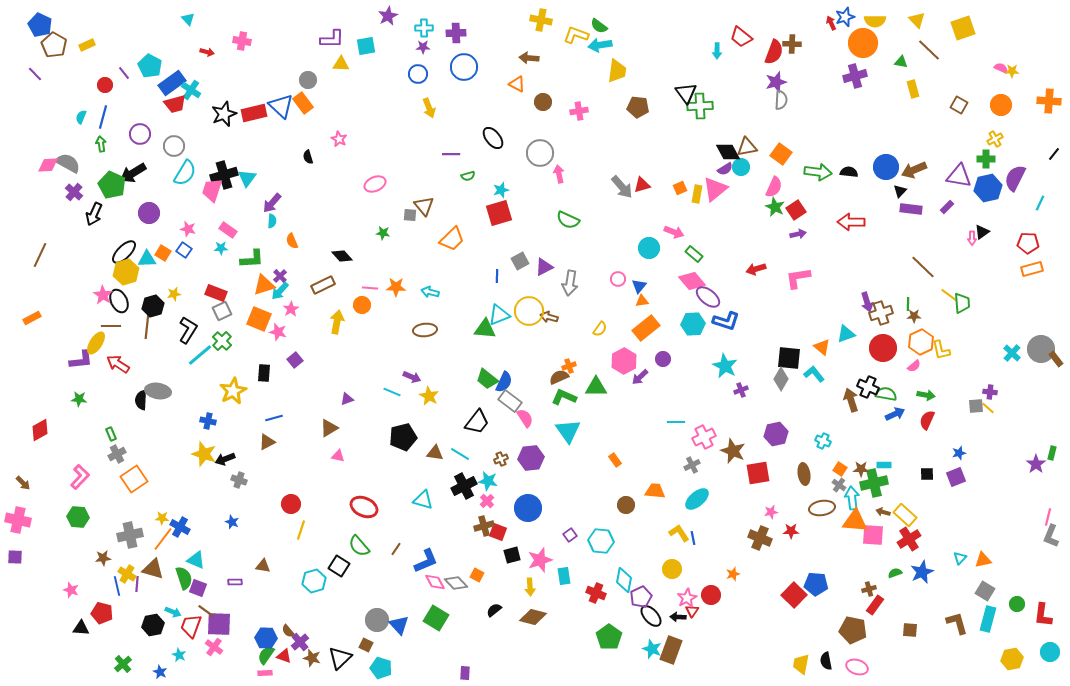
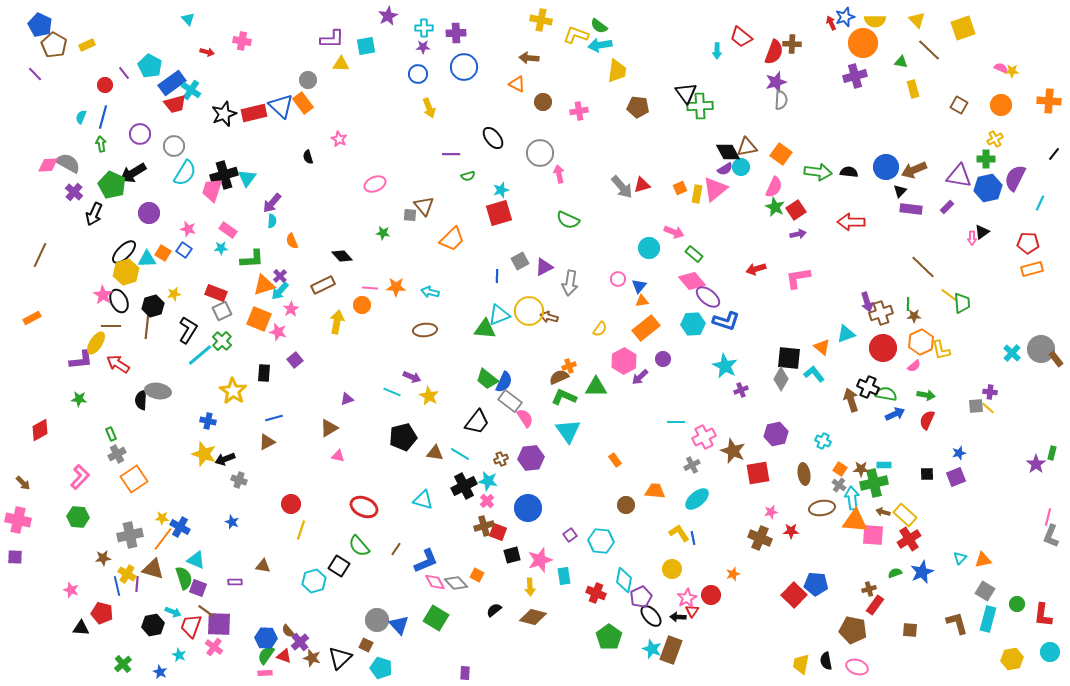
yellow star at (233, 391): rotated 12 degrees counterclockwise
